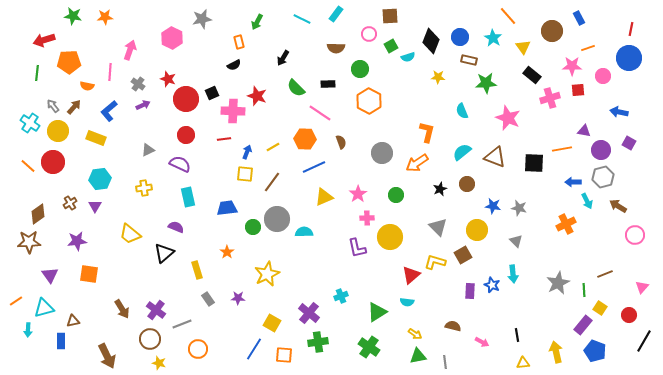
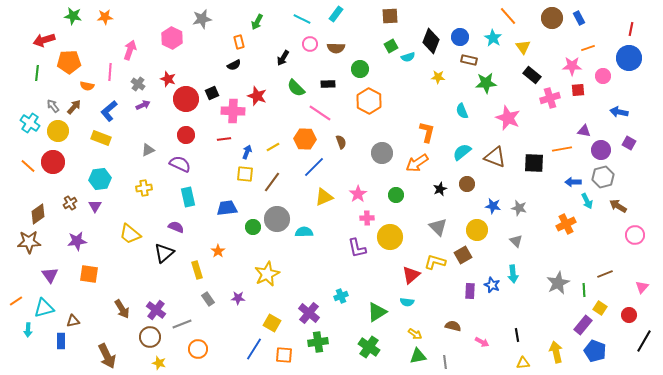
brown circle at (552, 31): moved 13 px up
pink circle at (369, 34): moved 59 px left, 10 px down
yellow rectangle at (96, 138): moved 5 px right
blue line at (314, 167): rotated 20 degrees counterclockwise
orange star at (227, 252): moved 9 px left, 1 px up
brown circle at (150, 339): moved 2 px up
